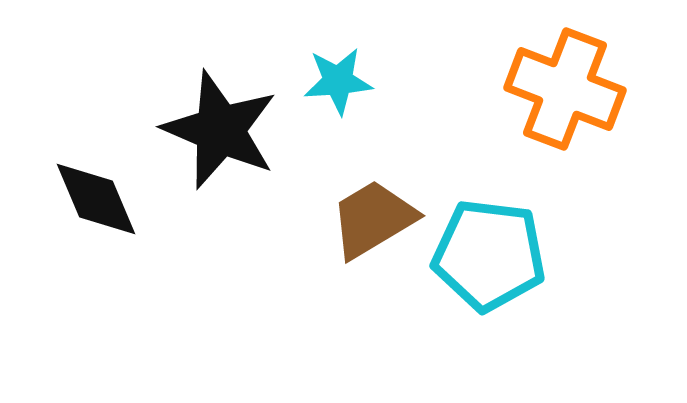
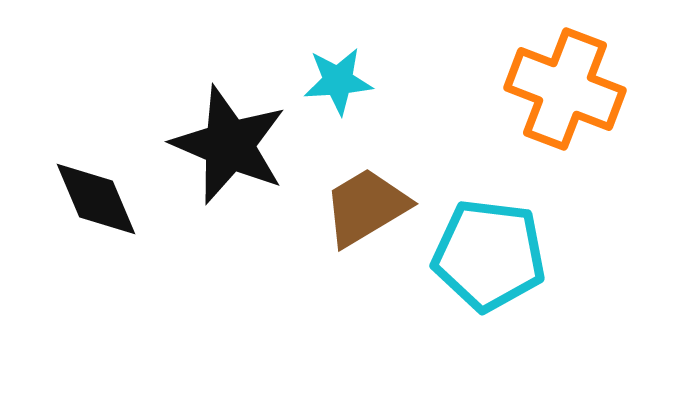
black star: moved 9 px right, 15 px down
brown trapezoid: moved 7 px left, 12 px up
